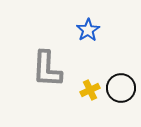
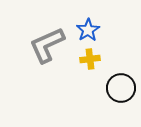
gray L-shape: moved 24 px up; rotated 63 degrees clockwise
yellow cross: moved 31 px up; rotated 18 degrees clockwise
